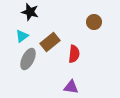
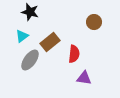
gray ellipse: moved 2 px right, 1 px down; rotated 10 degrees clockwise
purple triangle: moved 13 px right, 9 px up
